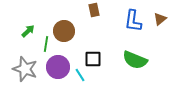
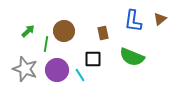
brown rectangle: moved 9 px right, 23 px down
green semicircle: moved 3 px left, 3 px up
purple circle: moved 1 px left, 3 px down
